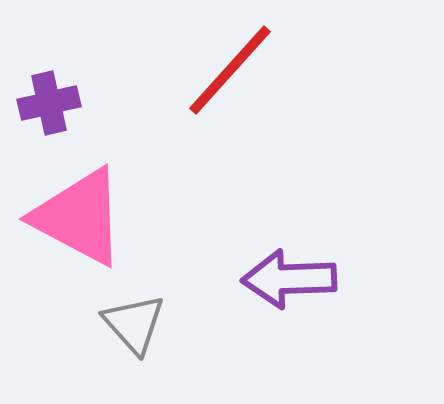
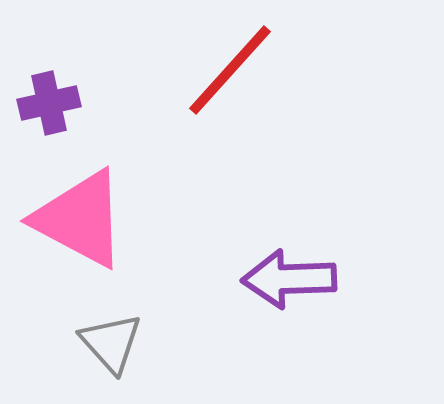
pink triangle: moved 1 px right, 2 px down
gray triangle: moved 23 px left, 19 px down
